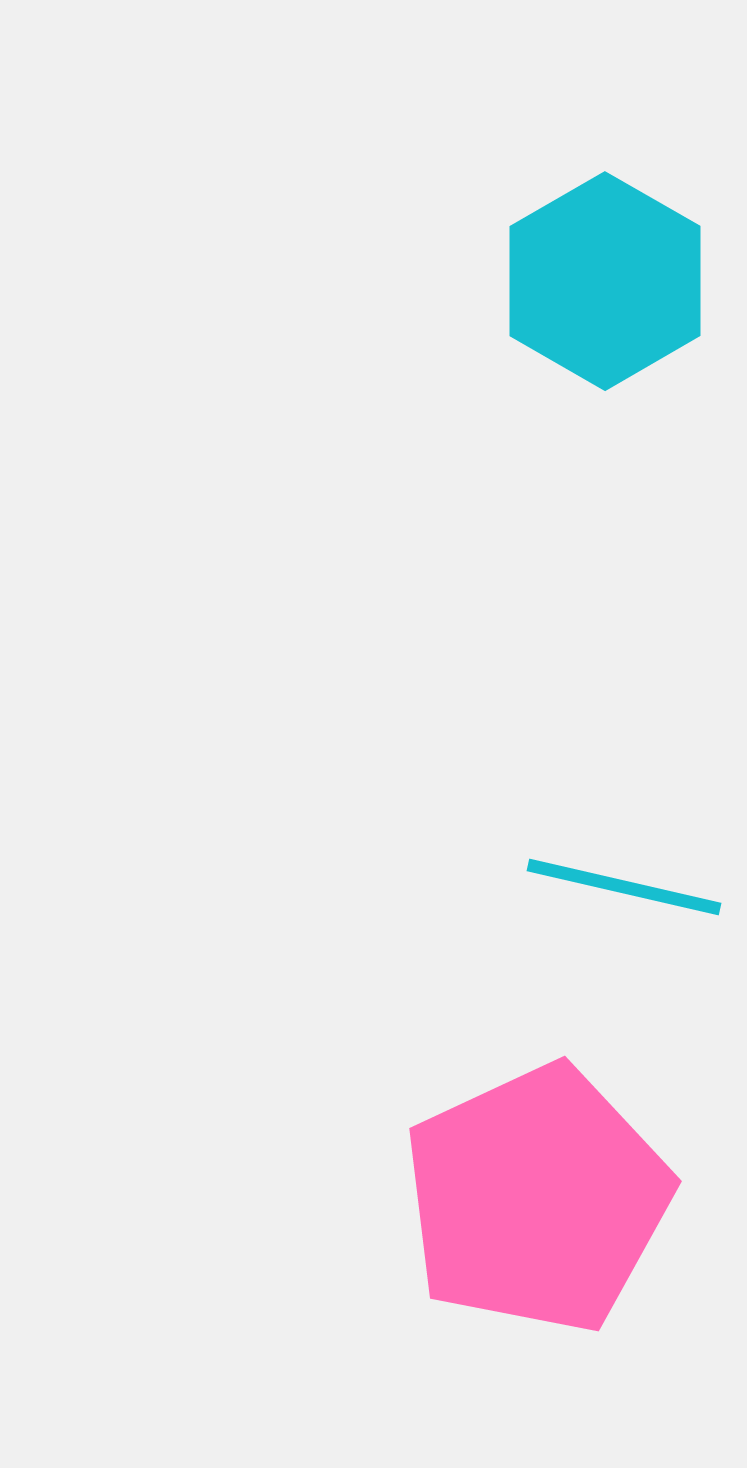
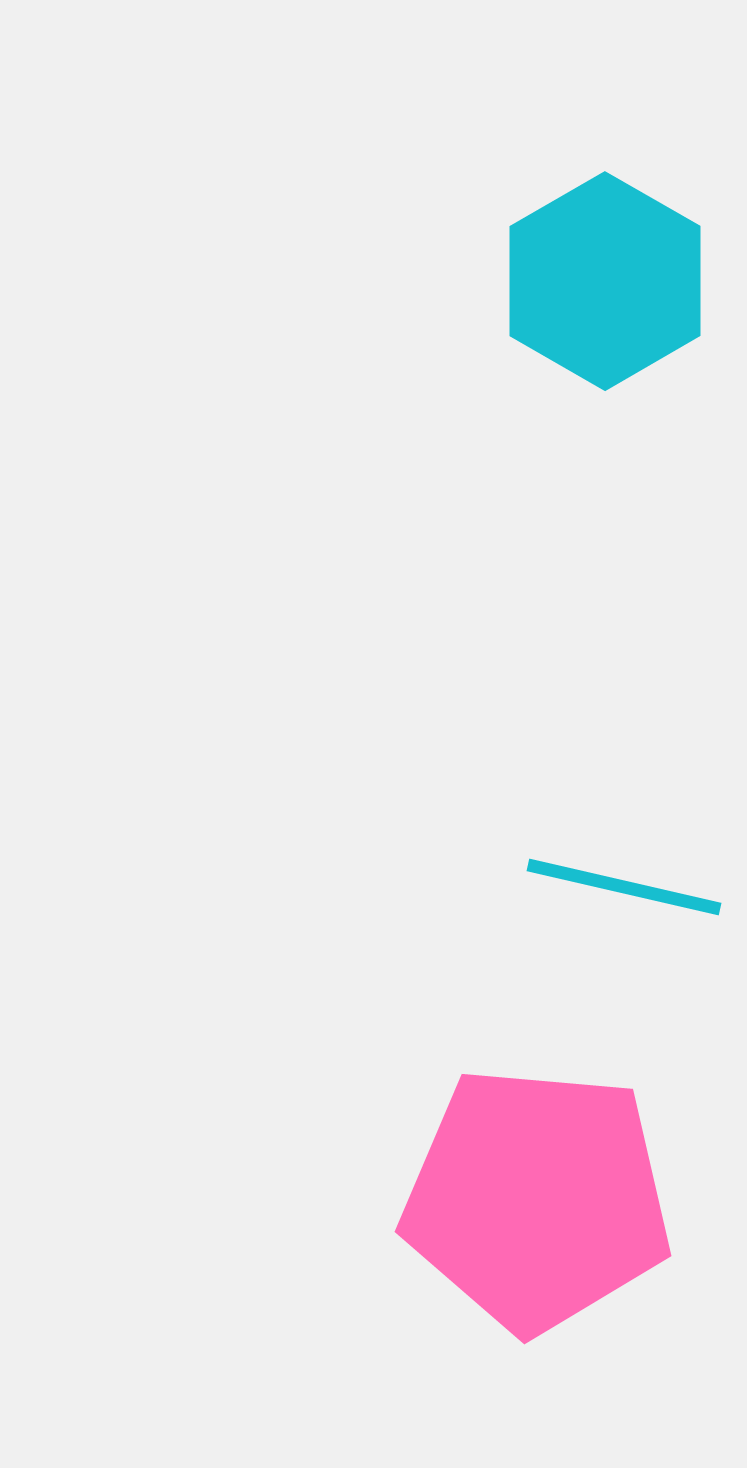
pink pentagon: rotated 30 degrees clockwise
